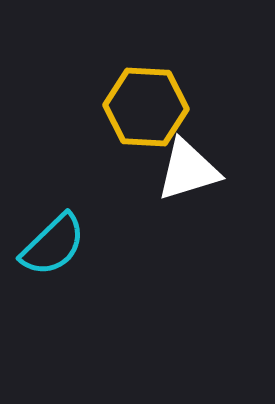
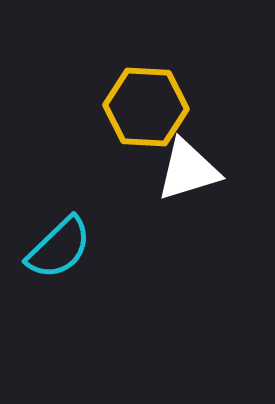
cyan semicircle: moved 6 px right, 3 px down
